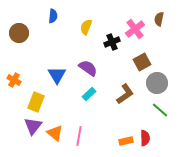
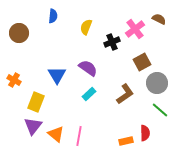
brown semicircle: rotated 104 degrees clockwise
orange triangle: moved 1 px right, 1 px down
red semicircle: moved 5 px up
